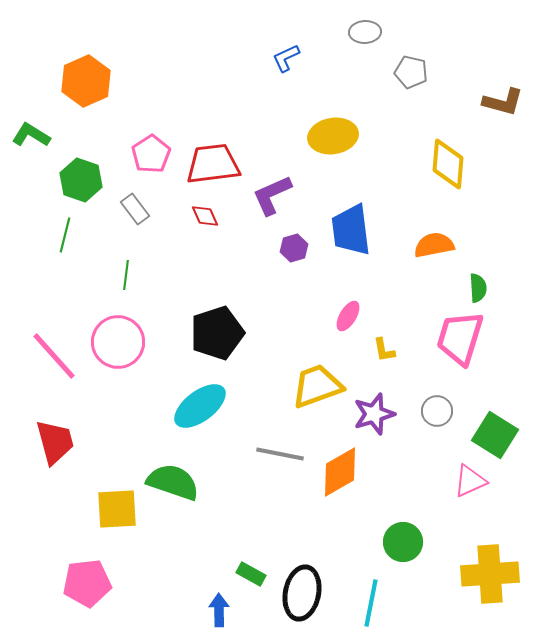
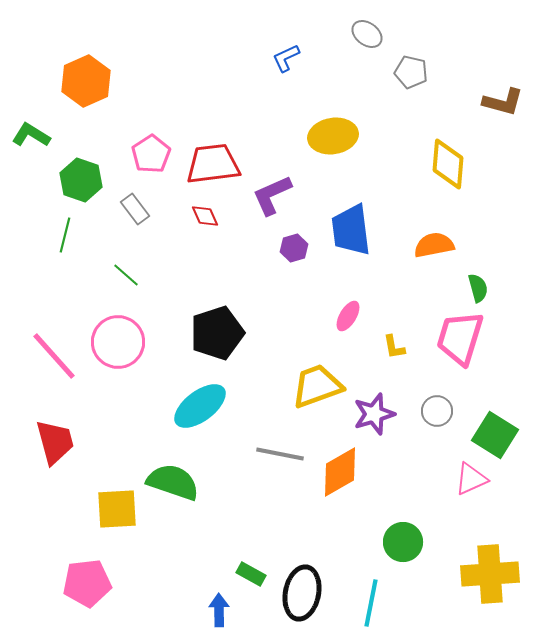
gray ellipse at (365, 32): moved 2 px right, 2 px down; rotated 40 degrees clockwise
green line at (126, 275): rotated 56 degrees counterclockwise
green semicircle at (478, 288): rotated 12 degrees counterclockwise
yellow L-shape at (384, 350): moved 10 px right, 3 px up
pink triangle at (470, 481): moved 1 px right, 2 px up
